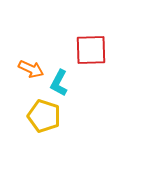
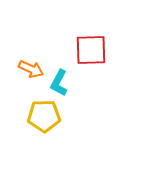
yellow pentagon: rotated 20 degrees counterclockwise
